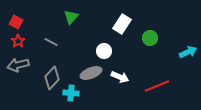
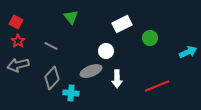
green triangle: rotated 21 degrees counterclockwise
white rectangle: rotated 30 degrees clockwise
gray line: moved 4 px down
white circle: moved 2 px right
gray ellipse: moved 2 px up
white arrow: moved 3 px left, 2 px down; rotated 66 degrees clockwise
